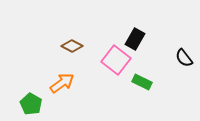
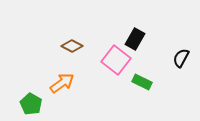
black semicircle: moved 3 px left; rotated 66 degrees clockwise
